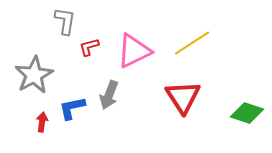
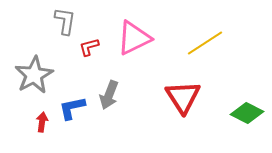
yellow line: moved 13 px right
pink triangle: moved 13 px up
green diamond: rotated 8 degrees clockwise
